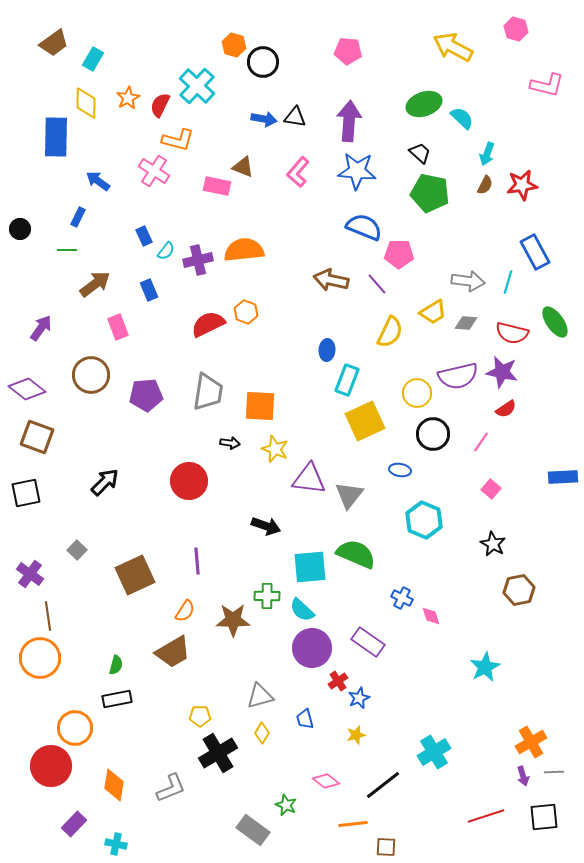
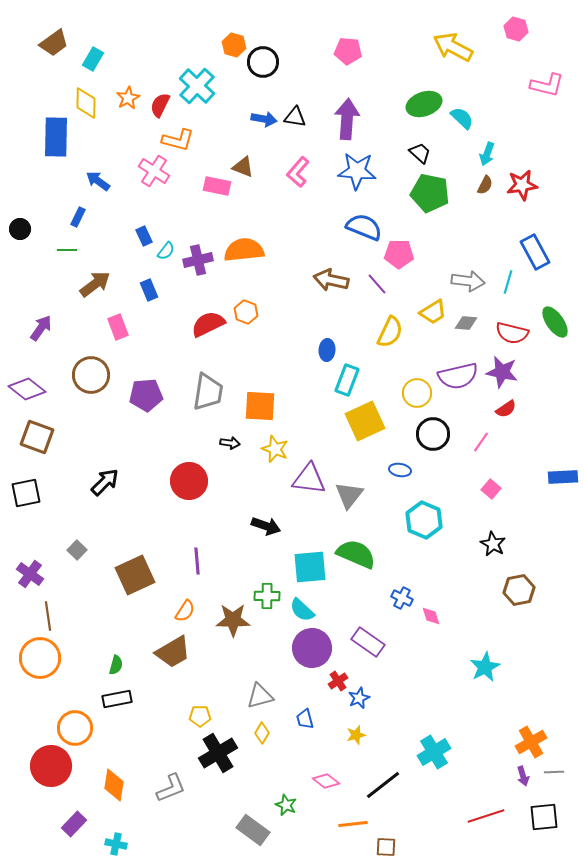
purple arrow at (349, 121): moved 2 px left, 2 px up
